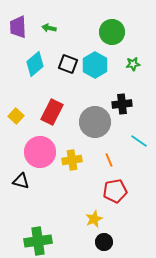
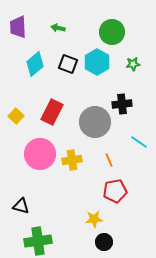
green arrow: moved 9 px right
cyan hexagon: moved 2 px right, 3 px up
cyan line: moved 1 px down
pink circle: moved 2 px down
black triangle: moved 25 px down
yellow star: rotated 18 degrees clockwise
